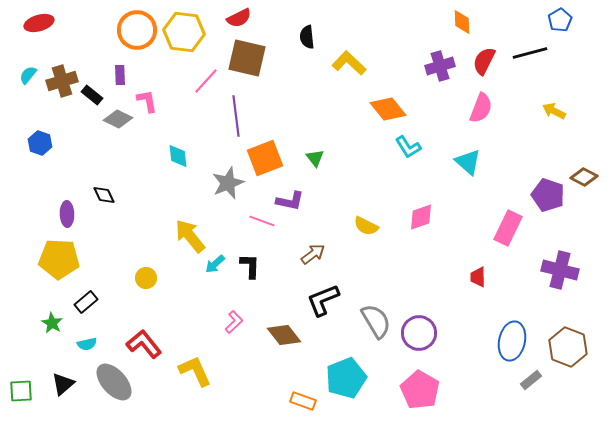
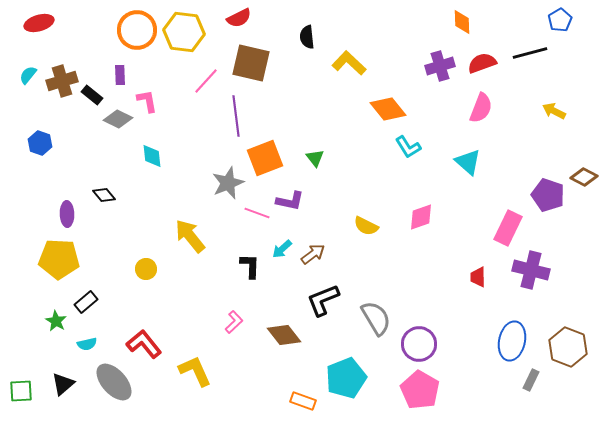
brown square at (247, 58): moved 4 px right, 5 px down
red semicircle at (484, 61): moved 2 px left, 2 px down; rotated 44 degrees clockwise
cyan diamond at (178, 156): moved 26 px left
black diamond at (104, 195): rotated 15 degrees counterclockwise
pink line at (262, 221): moved 5 px left, 8 px up
cyan arrow at (215, 264): moved 67 px right, 15 px up
purple cross at (560, 270): moved 29 px left
yellow circle at (146, 278): moved 9 px up
gray semicircle at (376, 321): moved 3 px up
green star at (52, 323): moved 4 px right, 2 px up
purple circle at (419, 333): moved 11 px down
gray rectangle at (531, 380): rotated 25 degrees counterclockwise
